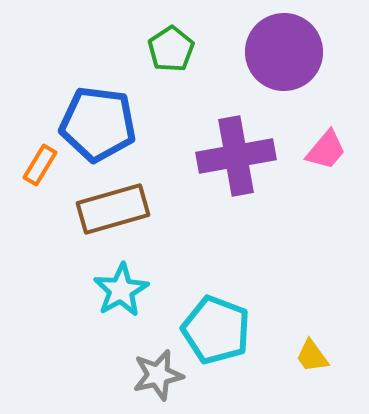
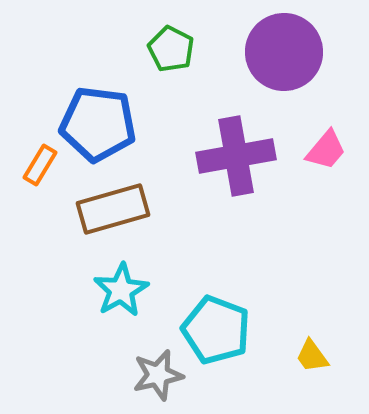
green pentagon: rotated 12 degrees counterclockwise
